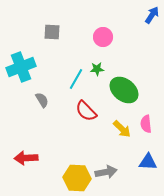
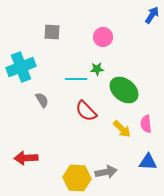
cyan line: rotated 60 degrees clockwise
